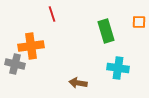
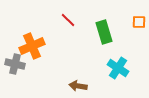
red line: moved 16 px right, 6 px down; rotated 28 degrees counterclockwise
green rectangle: moved 2 px left, 1 px down
orange cross: moved 1 px right; rotated 15 degrees counterclockwise
cyan cross: rotated 25 degrees clockwise
brown arrow: moved 3 px down
